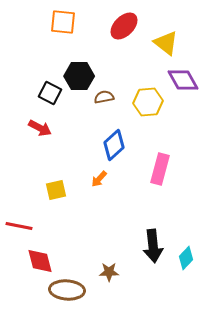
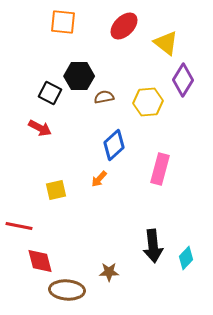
purple diamond: rotated 60 degrees clockwise
